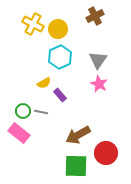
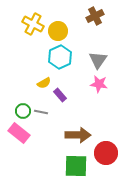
yellow circle: moved 2 px down
pink star: rotated 18 degrees counterclockwise
brown arrow: rotated 150 degrees counterclockwise
